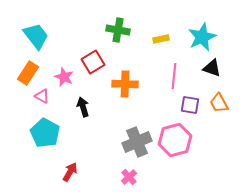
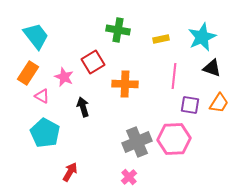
orange trapezoid: rotated 120 degrees counterclockwise
pink hexagon: moved 1 px left, 1 px up; rotated 12 degrees clockwise
